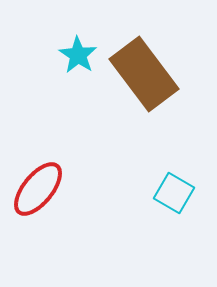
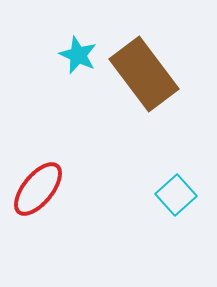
cyan star: rotated 9 degrees counterclockwise
cyan square: moved 2 px right, 2 px down; rotated 18 degrees clockwise
